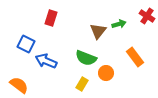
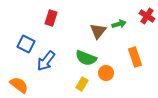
orange rectangle: rotated 18 degrees clockwise
blue arrow: rotated 75 degrees counterclockwise
